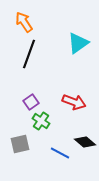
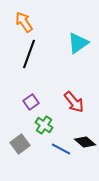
red arrow: rotated 30 degrees clockwise
green cross: moved 3 px right, 4 px down
gray square: rotated 24 degrees counterclockwise
blue line: moved 1 px right, 4 px up
